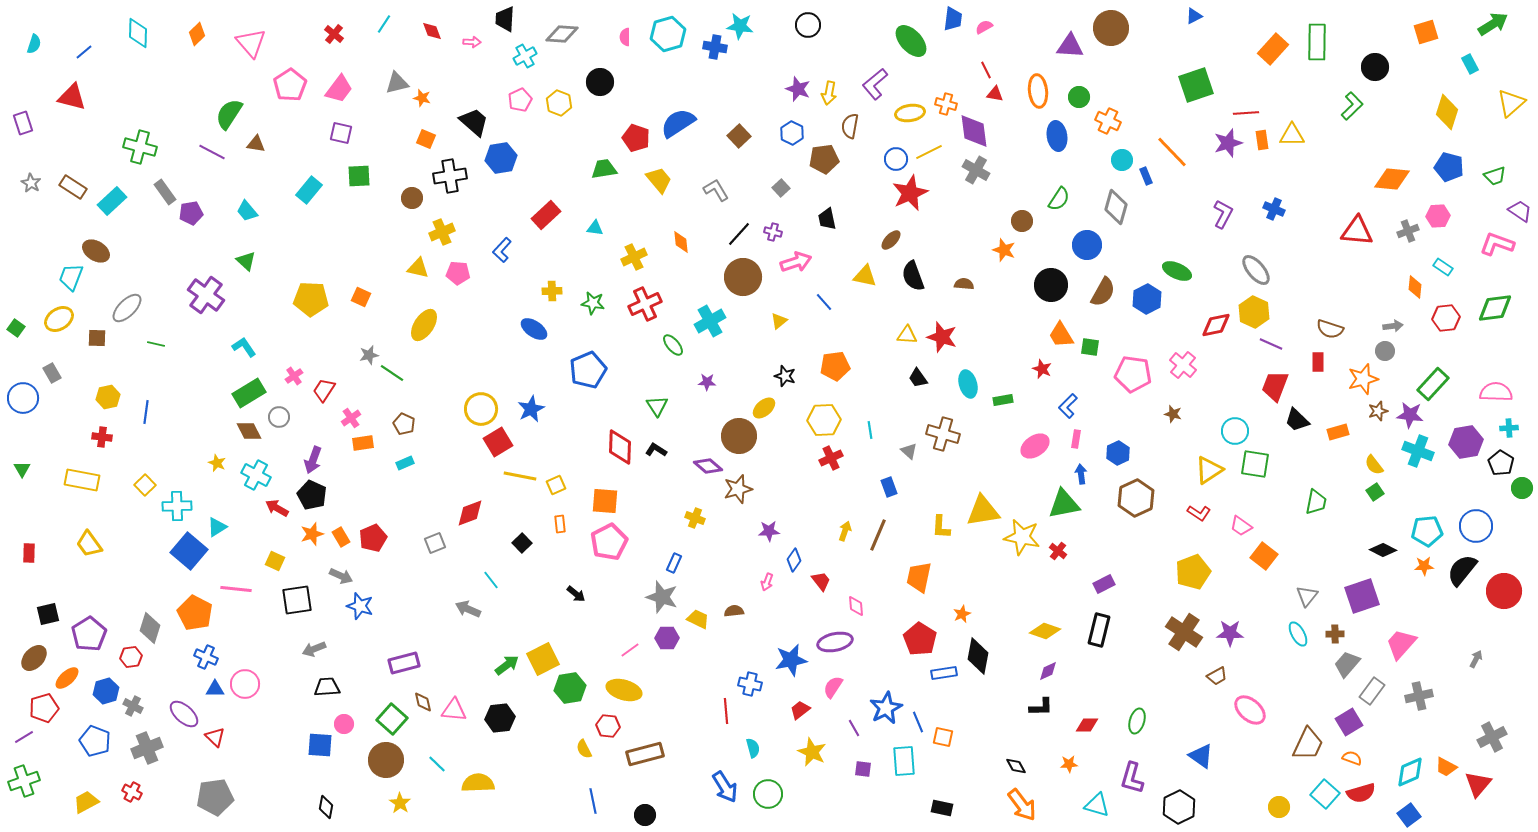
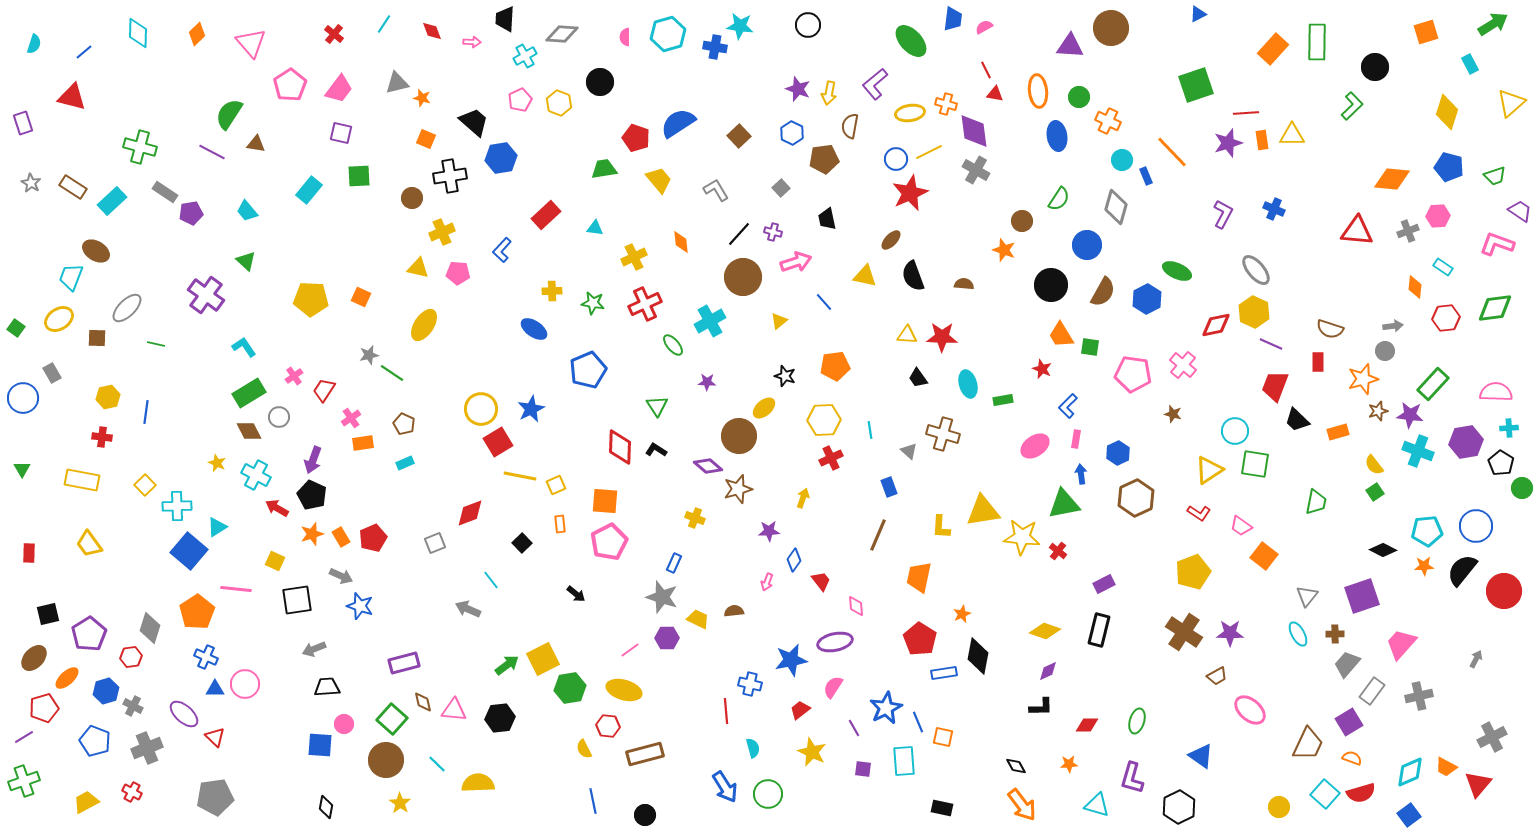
blue triangle at (1194, 16): moved 4 px right, 2 px up
gray rectangle at (165, 192): rotated 20 degrees counterclockwise
red star at (942, 337): rotated 16 degrees counterclockwise
yellow arrow at (845, 531): moved 42 px left, 33 px up
yellow star at (1022, 537): rotated 6 degrees counterclockwise
orange pentagon at (195, 613): moved 2 px right, 1 px up; rotated 12 degrees clockwise
